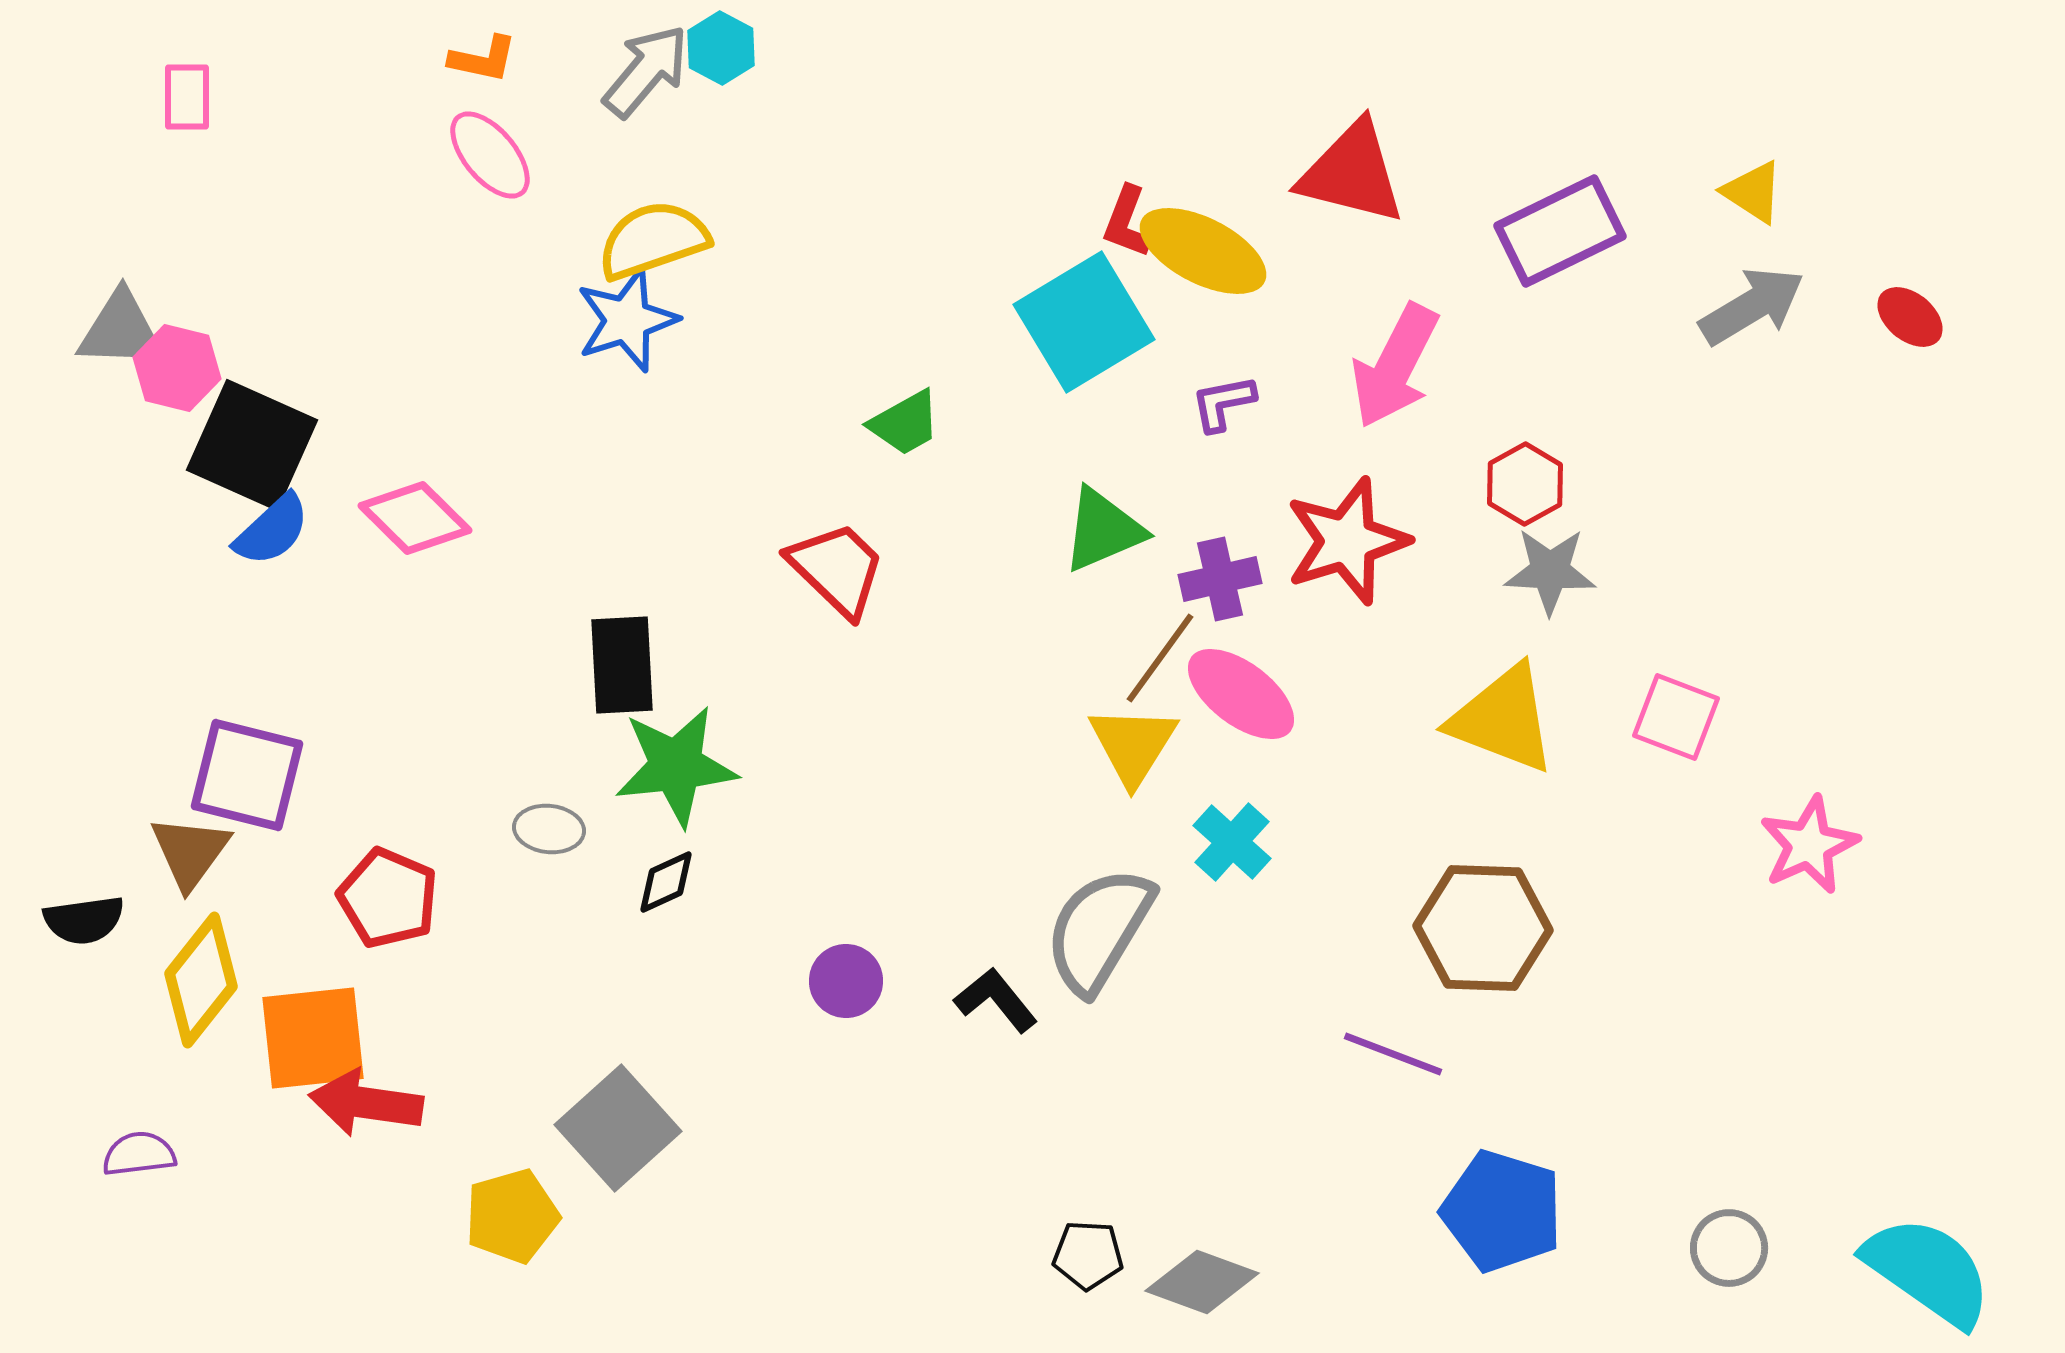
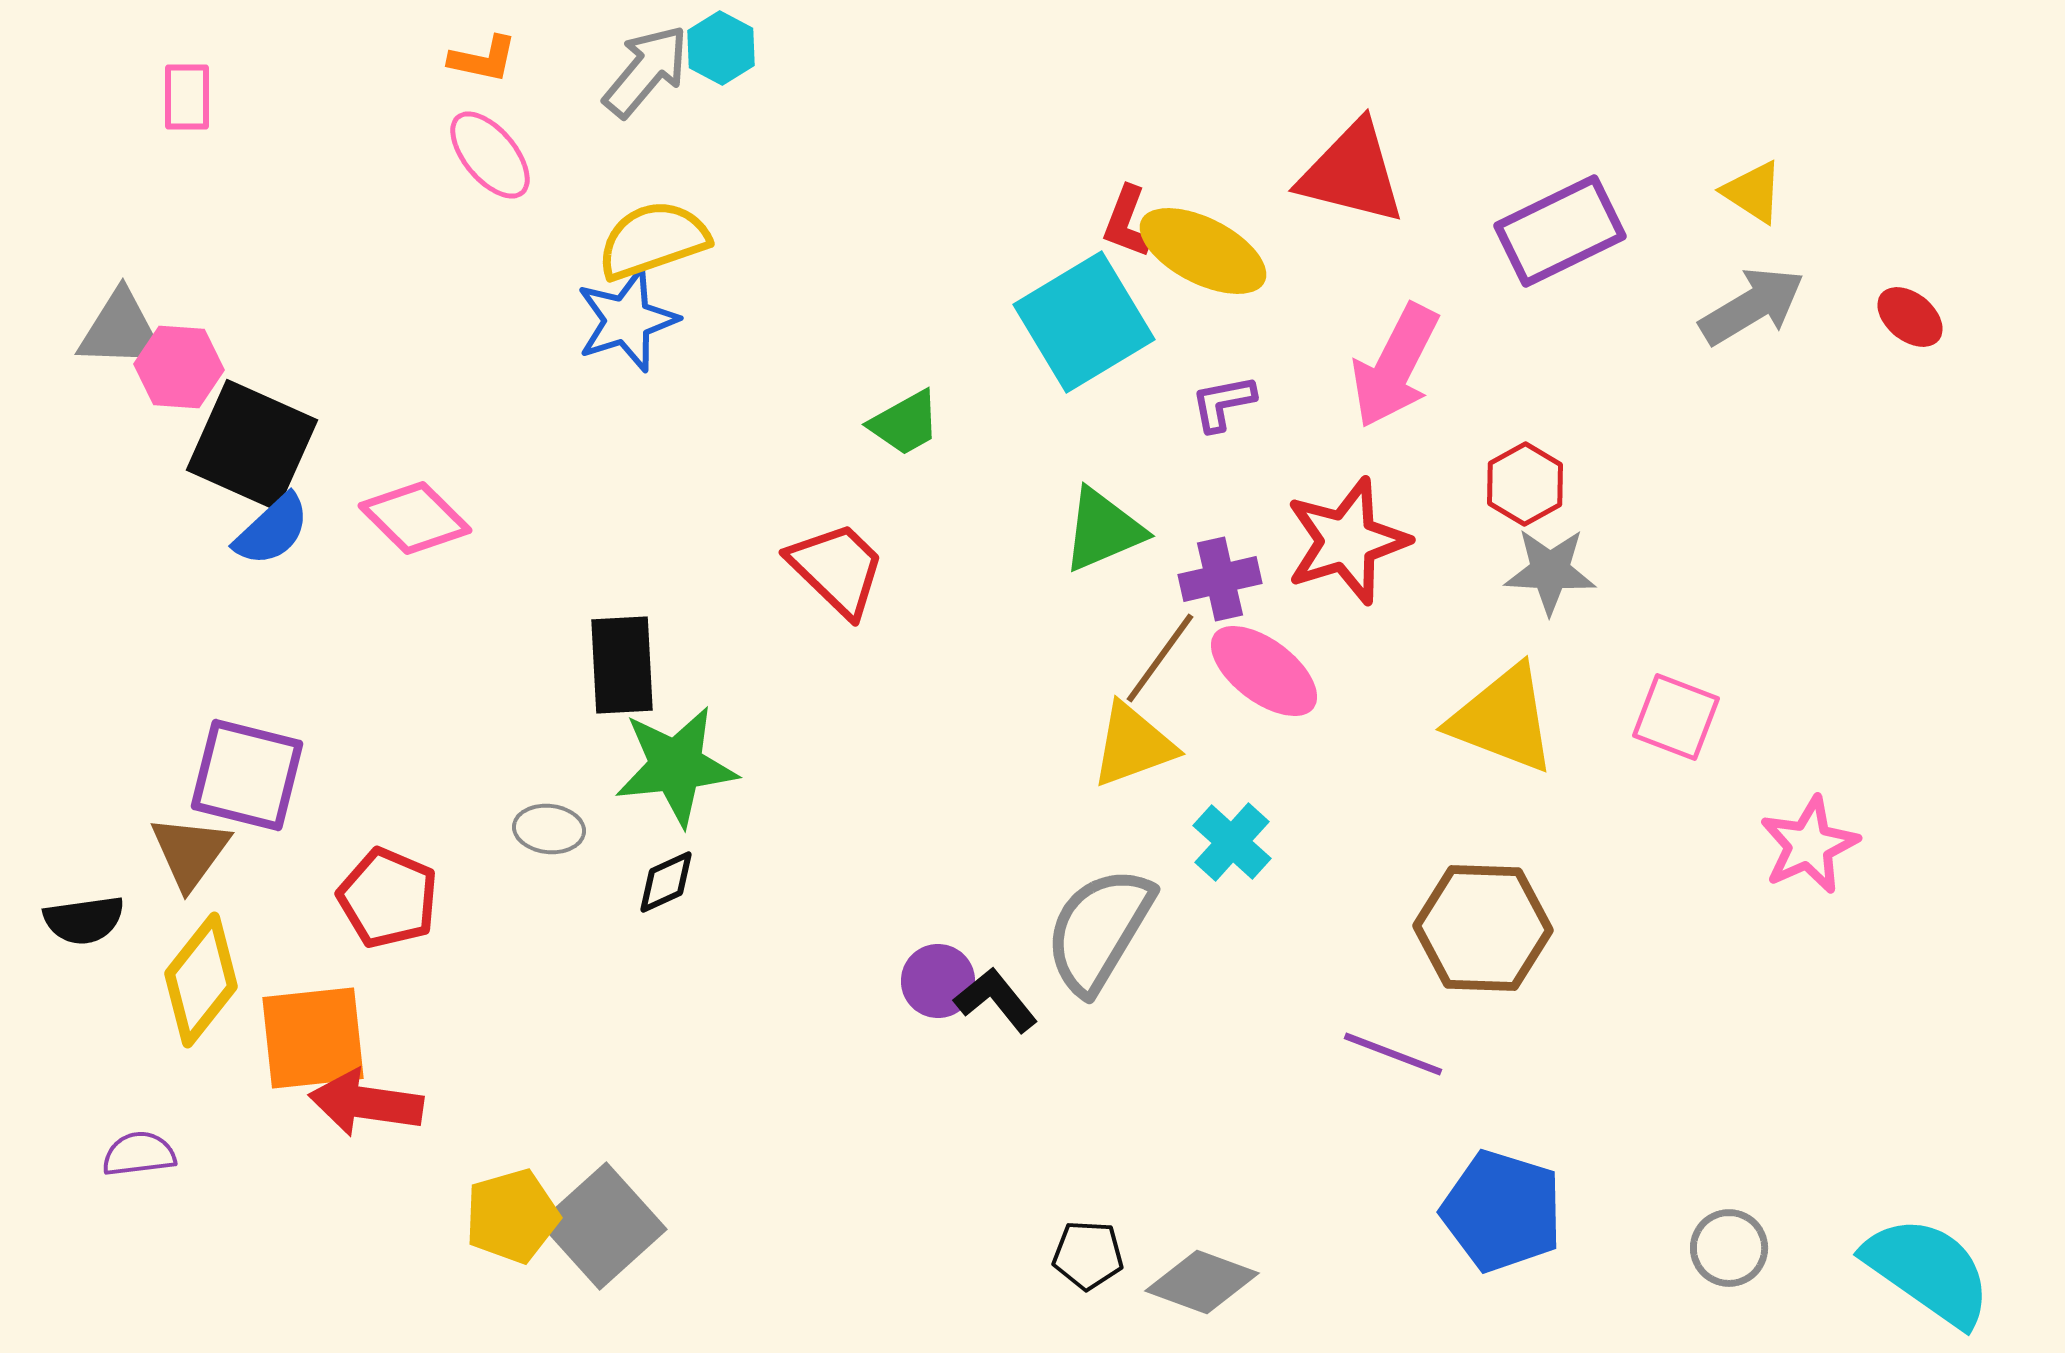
pink hexagon at (177, 368): moved 2 px right, 1 px up; rotated 10 degrees counterclockwise
pink ellipse at (1241, 694): moved 23 px right, 23 px up
yellow triangle at (1133, 745): rotated 38 degrees clockwise
purple circle at (846, 981): moved 92 px right
gray square at (618, 1128): moved 15 px left, 98 px down
